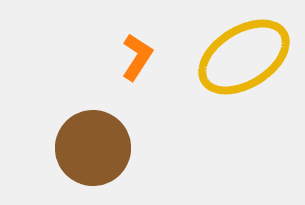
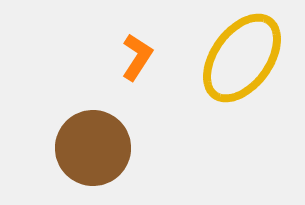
yellow ellipse: moved 2 px left, 1 px down; rotated 22 degrees counterclockwise
